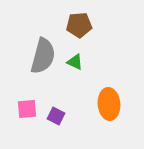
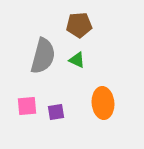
green triangle: moved 2 px right, 2 px up
orange ellipse: moved 6 px left, 1 px up
pink square: moved 3 px up
purple square: moved 4 px up; rotated 36 degrees counterclockwise
